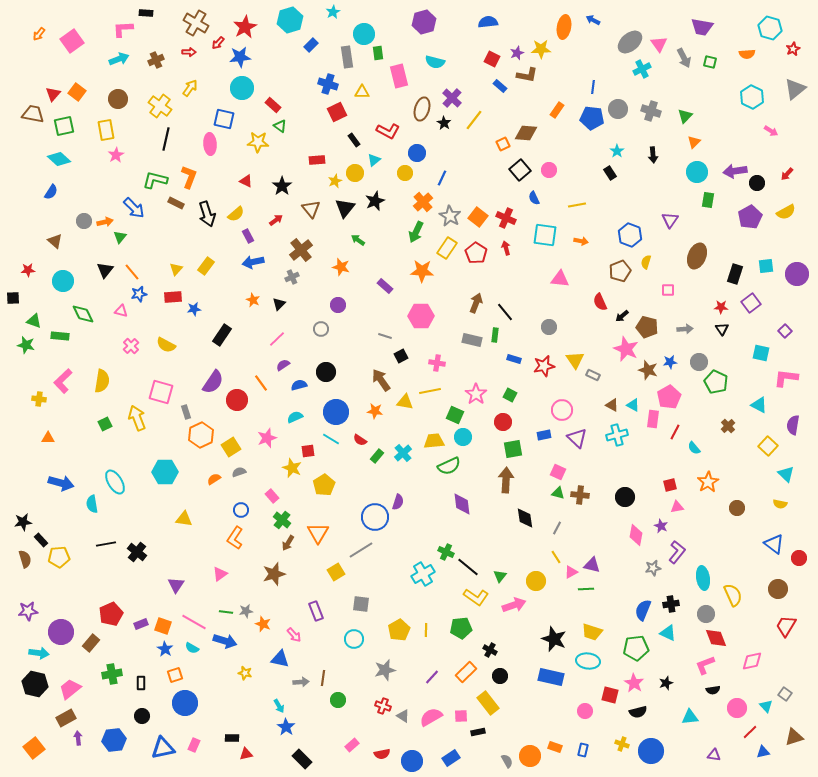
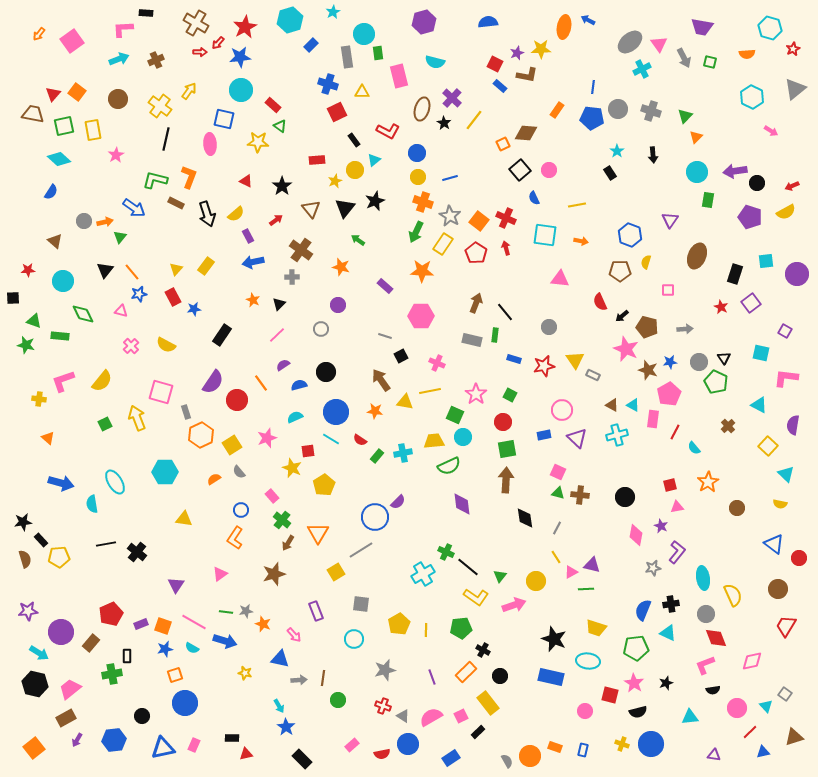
blue arrow at (593, 20): moved 5 px left
red arrow at (189, 52): moved 11 px right
red square at (492, 59): moved 3 px right, 5 px down
yellow arrow at (190, 88): moved 1 px left, 3 px down
cyan circle at (242, 88): moved 1 px left, 2 px down
yellow rectangle at (106, 130): moved 13 px left
orange triangle at (694, 142): moved 2 px right, 5 px up
yellow circle at (355, 173): moved 3 px up
yellow circle at (405, 173): moved 13 px right, 4 px down
red arrow at (787, 174): moved 5 px right, 12 px down; rotated 24 degrees clockwise
blue line at (442, 178): moved 8 px right; rotated 49 degrees clockwise
orange cross at (423, 202): rotated 30 degrees counterclockwise
blue arrow at (134, 208): rotated 10 degrees counterclockwise
orange square at (478, 217): moved 1 px right, 4 px down
purple pentagon at (750, 217): rotated 25 degrees counterclockwise
yellow rectangle at (447, 248): moved 4 px left, 4 px up
brown cross at (301, 250): rotated 15 degrees counterclockwise
cyan square at (766, 266): moved 5 px up
brown pentagon at (620, 271): rotated 20 degrees clockwise
gray cross at (292, 277): rotated 24 degrees clockwise
red rectangle at (173, 297): rotated 66 degrees clockwise
red star at (721, 307): rotated 24 degrees clockwise
black triangle at (722, 329): moved 2 px right, 29 px down
purple square at (785, 331): rotated 16 degrees counterclockwise
pink line at (277, 339): moved 4 px up
pink cross at (437, 363): rotated 14 degrees clockwise
pink L-shape at (63, 381): rotated 25 degrees clockwise
yellow semicircle at (102, 381): rotated 30 degrees clockwise
pink pentagon at (669, 397): moved 3 px up
orange triangle at (48, 438): rotated 40 degrees clockwise
yellow square at (231, 447): moved 1 px right, 2 px up
green square at (513, 449): moved 6 px left
cyan cross at (403, 453): rotated 30 degrees clockwise
gray semicircle at (239, 472): rotated 112 degrees counterclockwise
purple semicircle at (398, 502): rotated 28 degrees clockwise
yellow pentagon at (399, 630): moved 6 px up
yellow trapezoid at (592, 632): moved 4 px right, 4 px up
blue star at (165, 649): rotated 28 degrees clockwise
black cross at (490, 650): moved 7 px left
cyan arrow at (39, 653): rotated 24 degrees clockwise
purple line at (432, 677): rotated 63 degrees counterclockwise
gray arrow at (301, 682): moved 2 px left, 2 px up
black rectangle at (141, 683): moved 14 px left, 27 px up
pink square at (461, 716): rotated 24 degrees counterclockwise
black rectangle at (478, 732): rotated 32 degrees counterclockwise
purple arrow at (78, 738): moved 1 px left, 2 px down; rotated 144 degrees counterclockwise
blue circle at (651, 751): moved 7 px up
blue circle at (412, 761): moved 4 px left, 17 px up
